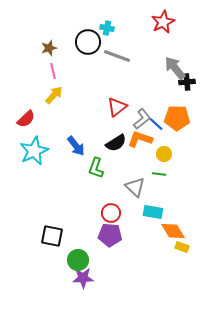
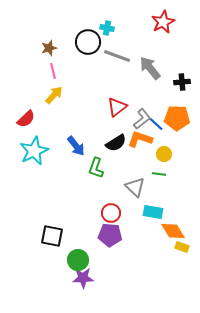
gray arrow: moved 25 px left
black cross: moved 5 px left
